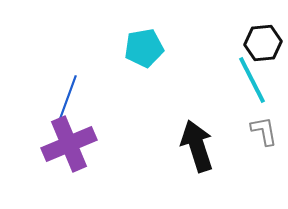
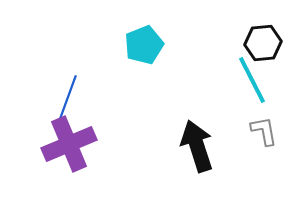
cyan pentagon: moved 3 px up; rotated 12 degrees counterclockwise
